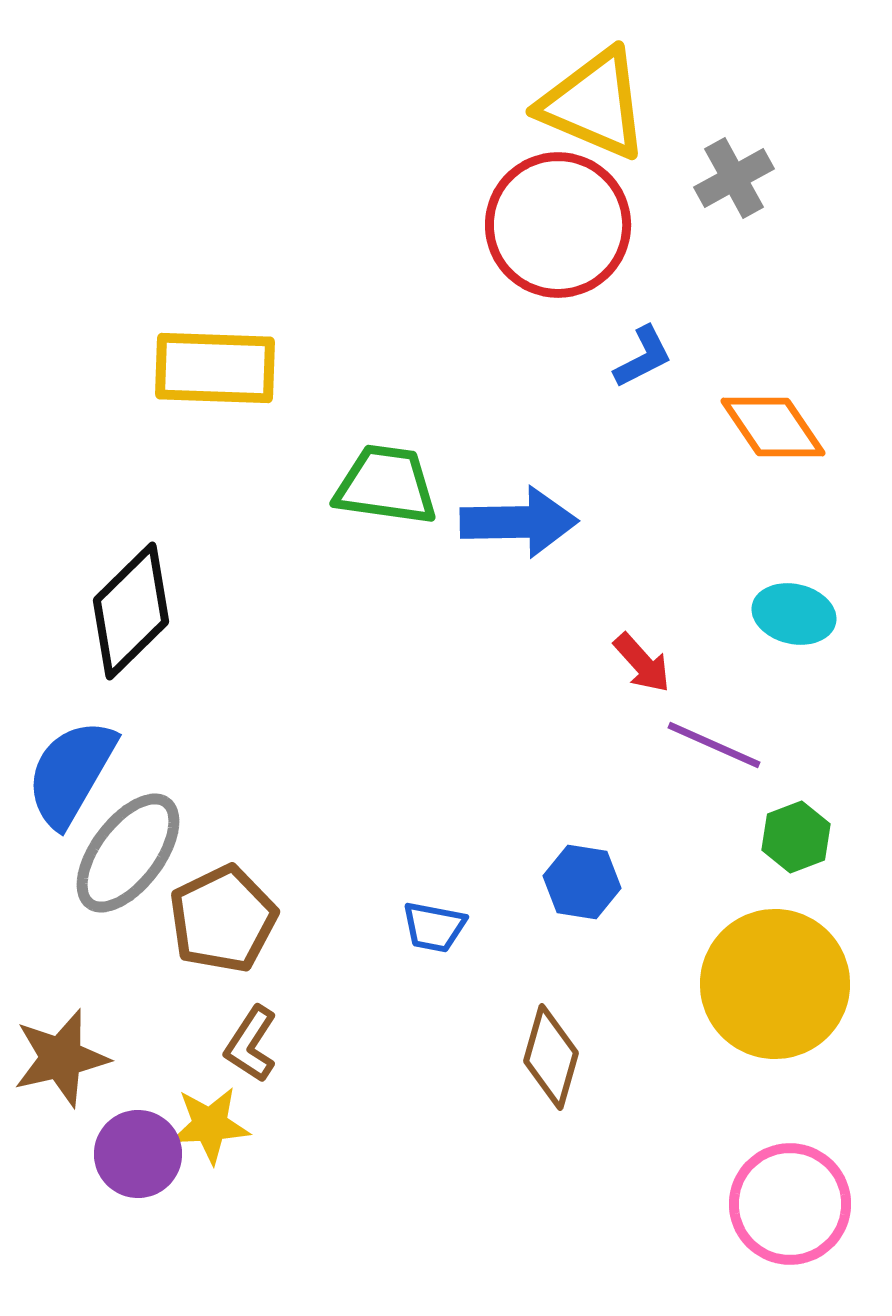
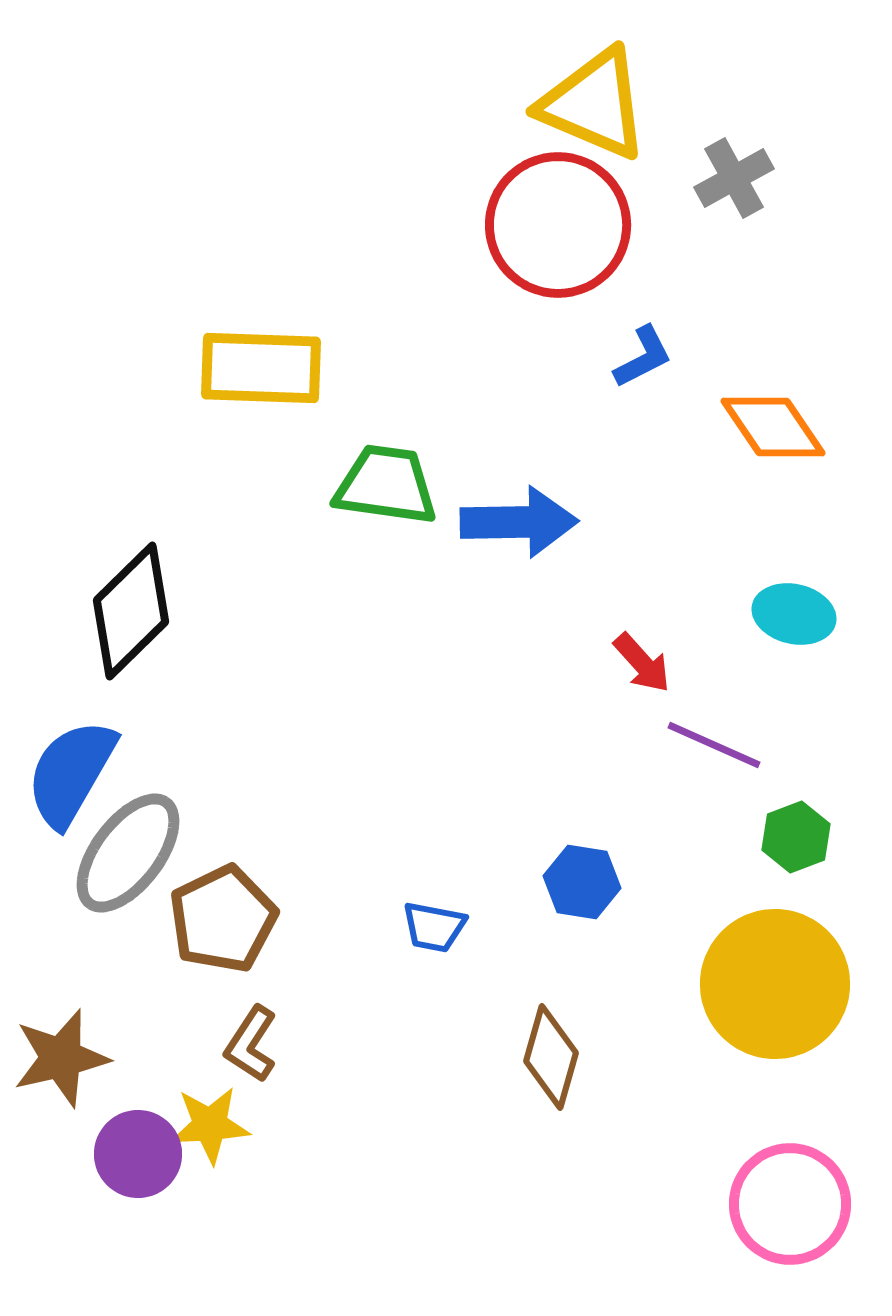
yellow rectangle: moved 46 px right
